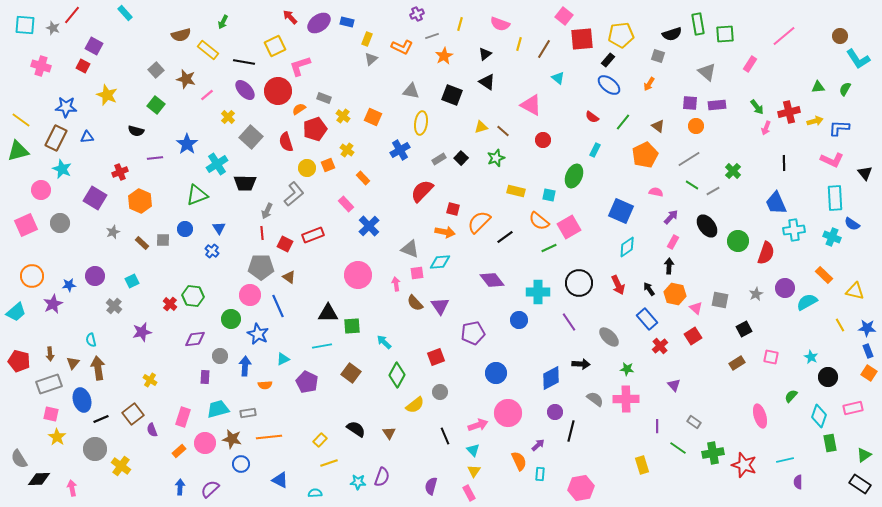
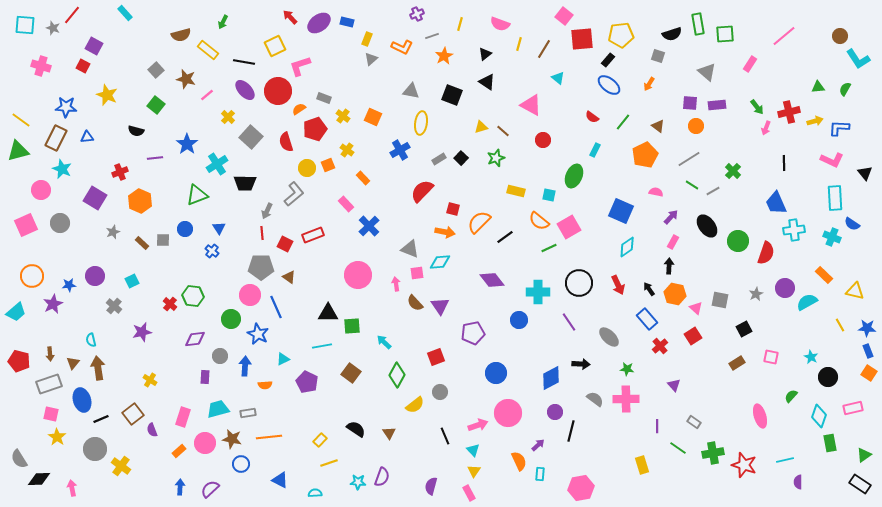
blue line at (278, 306): moved 2 px left, 1 px down
